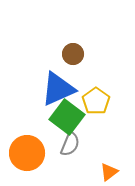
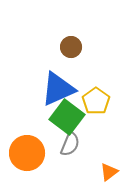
brown circle: moved 2 px left, 7 px up
